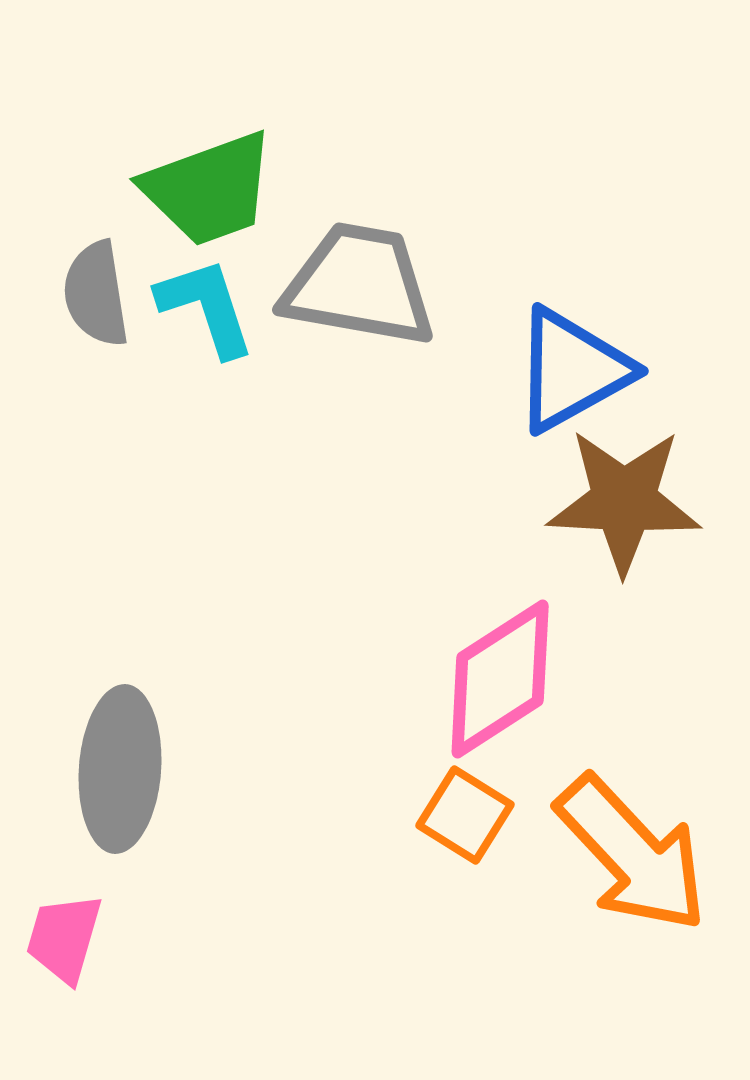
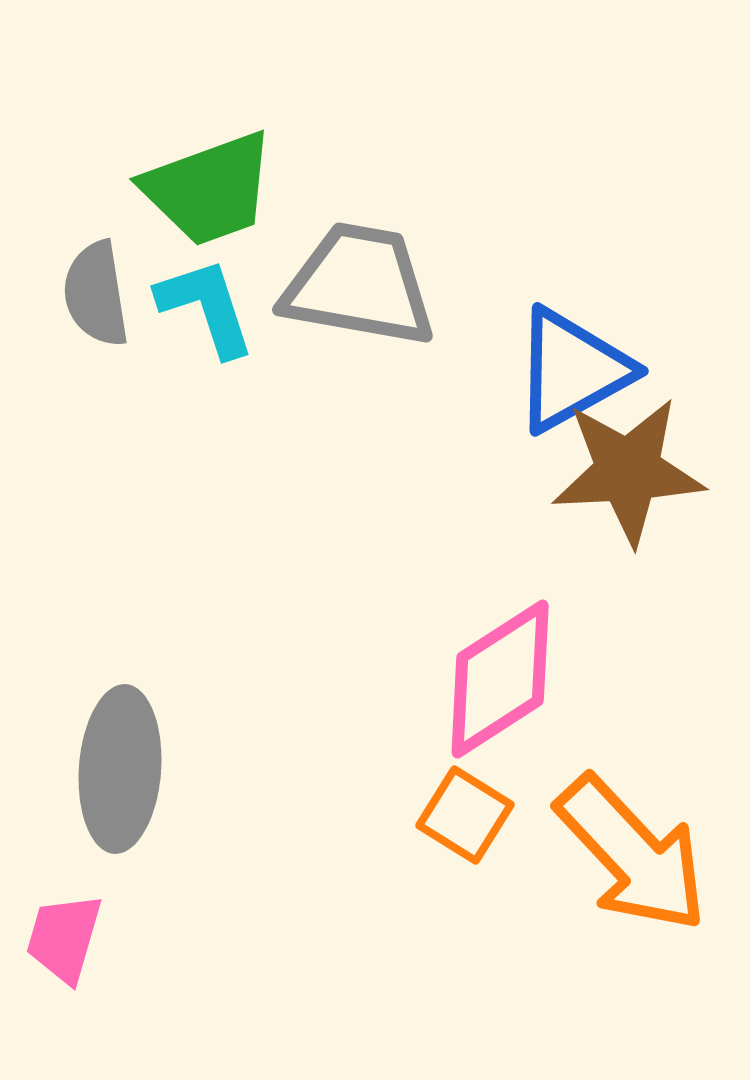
brown star: moved 4 px right, 30 px up; rotated 6 degrees counterclockwise
